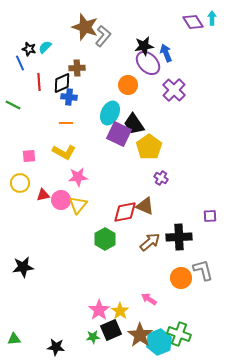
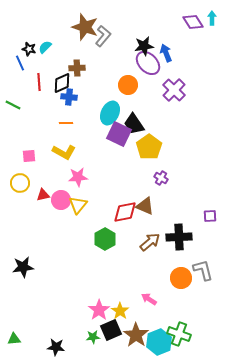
brown star at (140, 335): moved 4 px left
